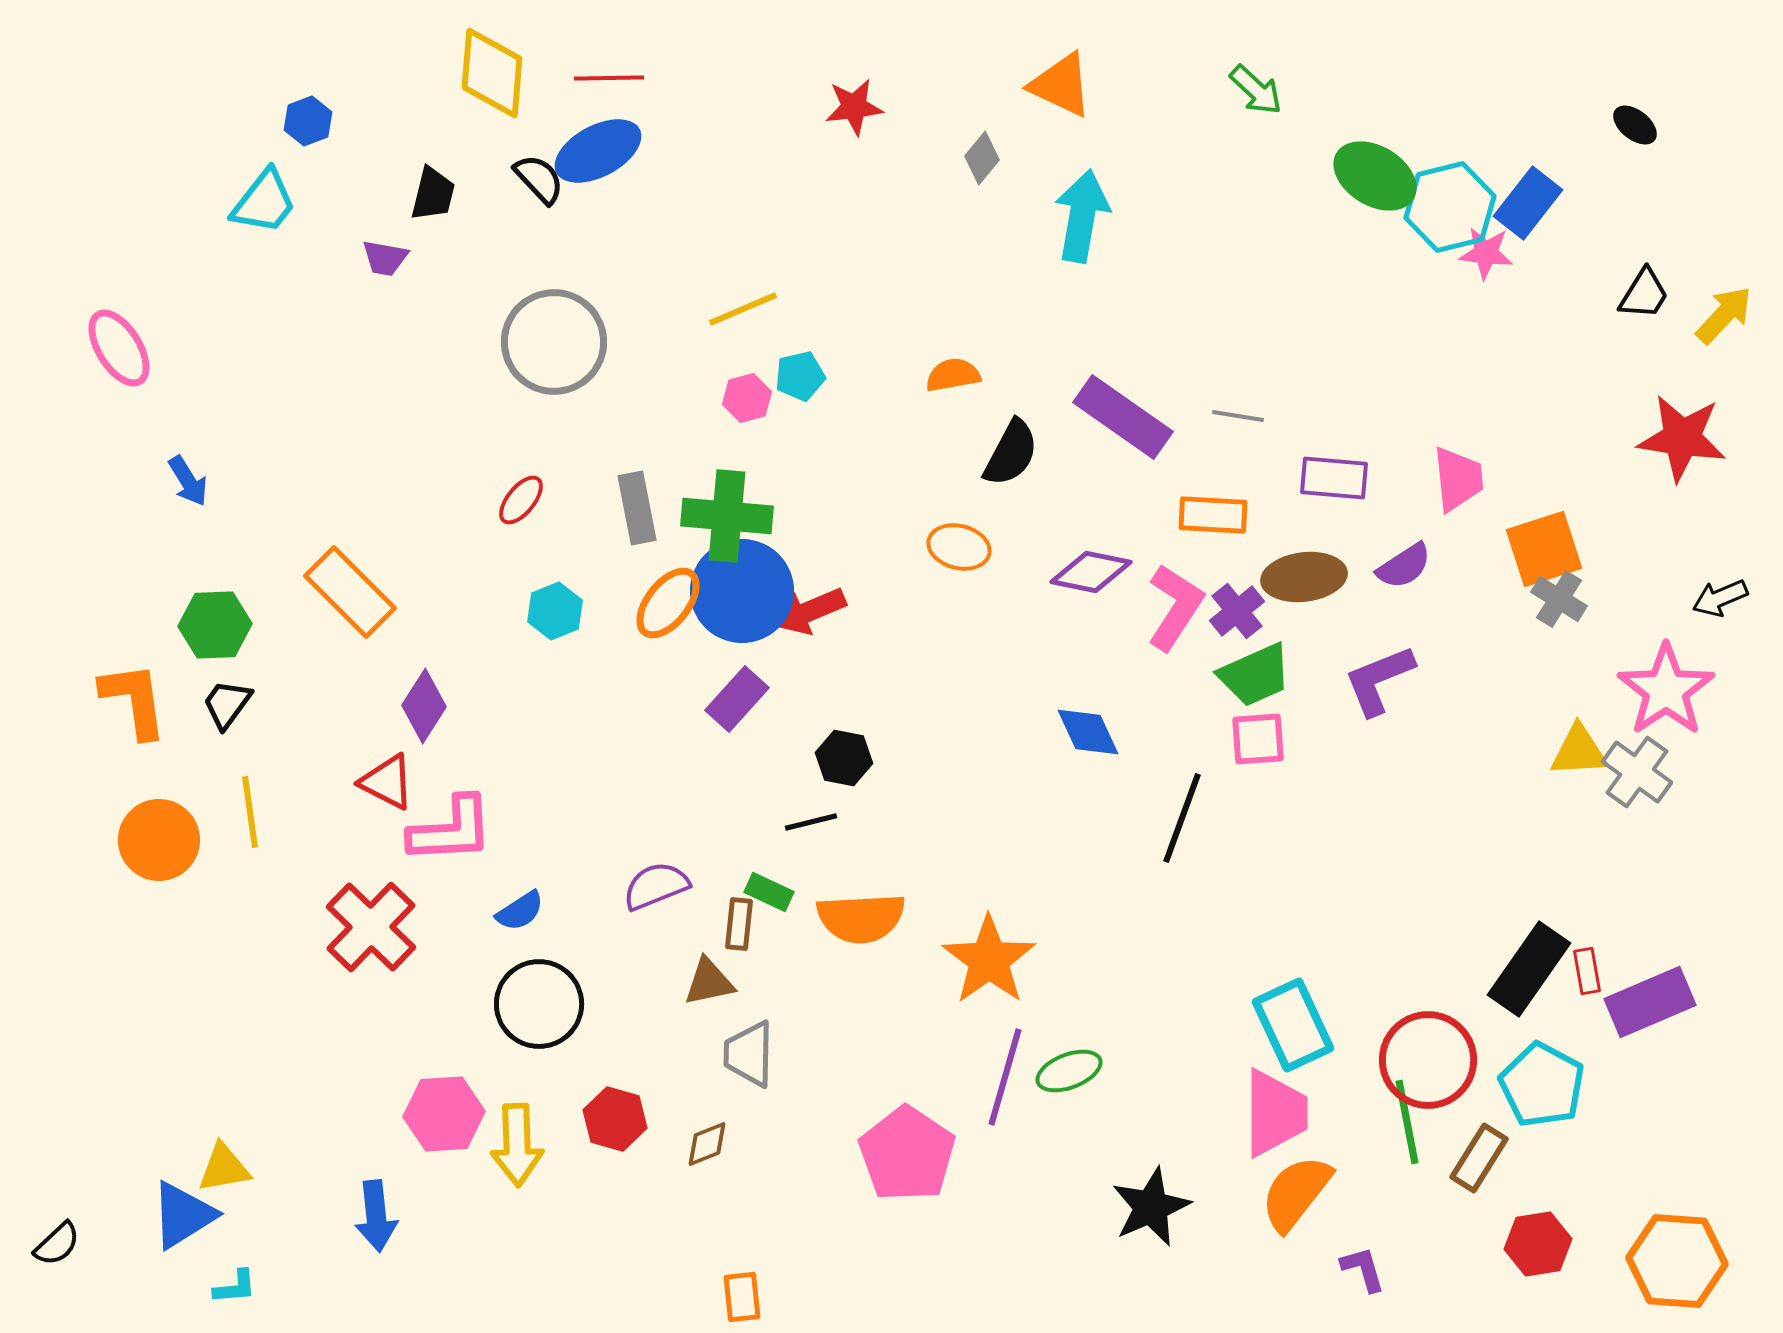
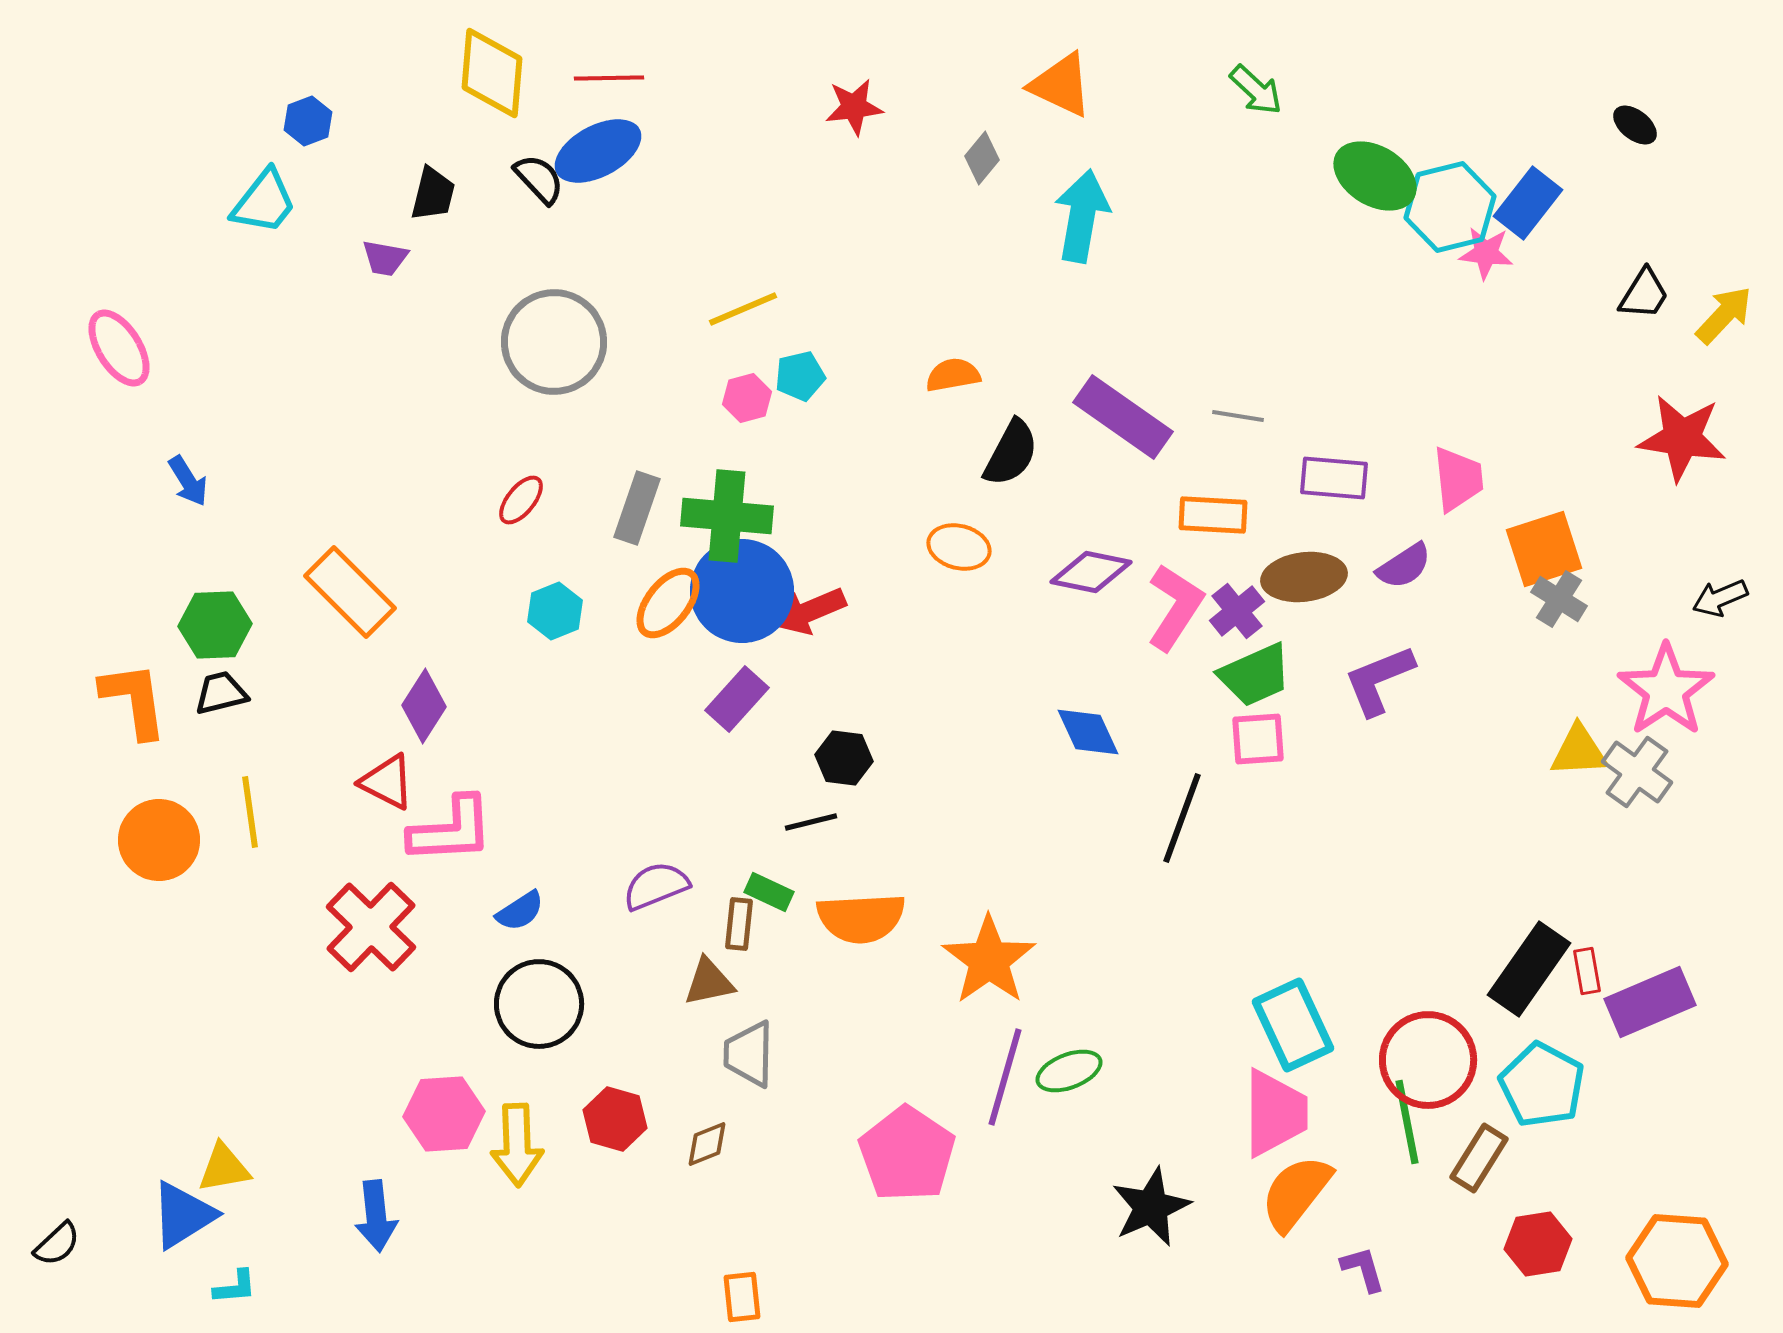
gray rectangle at (637, 508): rotated 30 degrees clockwise
black trapezoid at (227, 704): moved 6 px left, 11 px up; rotated 40 degrees clockwise
black hexagon at (844, 758): rotated 4 degrees counterclockwise
